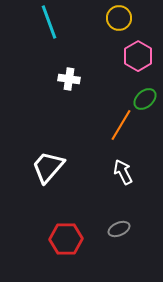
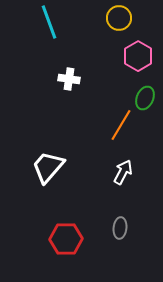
green ellipse: moved 1 px up; rotated 25 degrees counterclockwise
white arrow: rotated 55 degrees clockwise
gray ellipse: moved 1 px right, 1 px up; rotated 60 degrees counterclockwise
